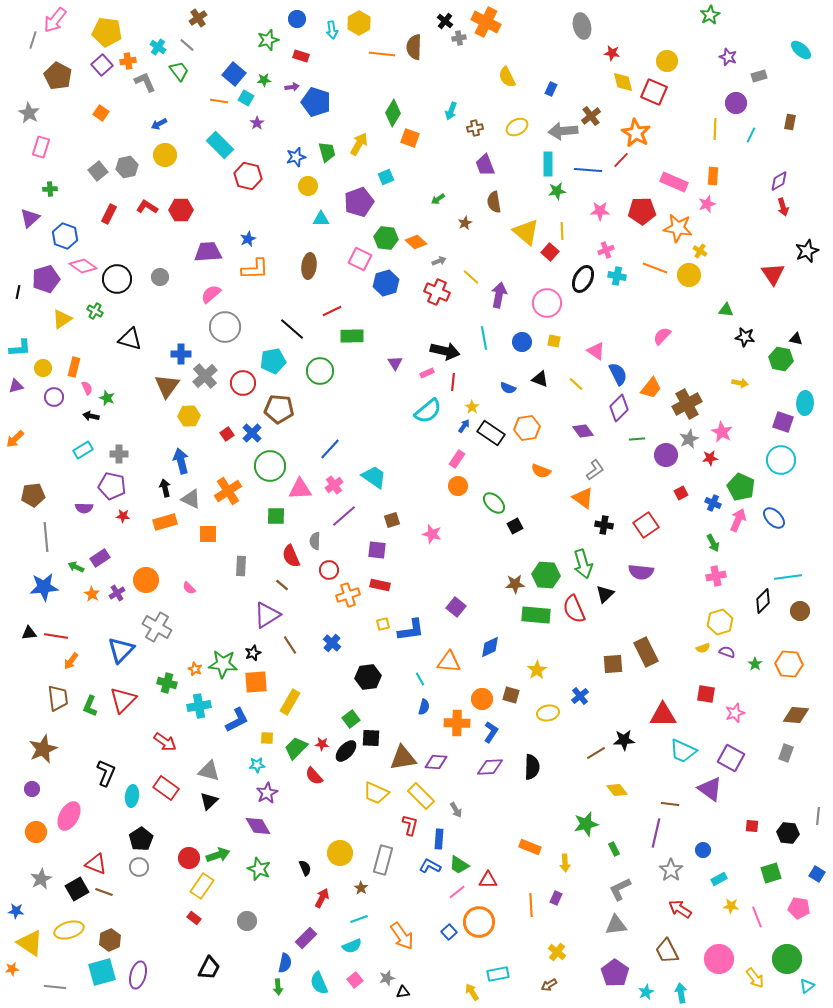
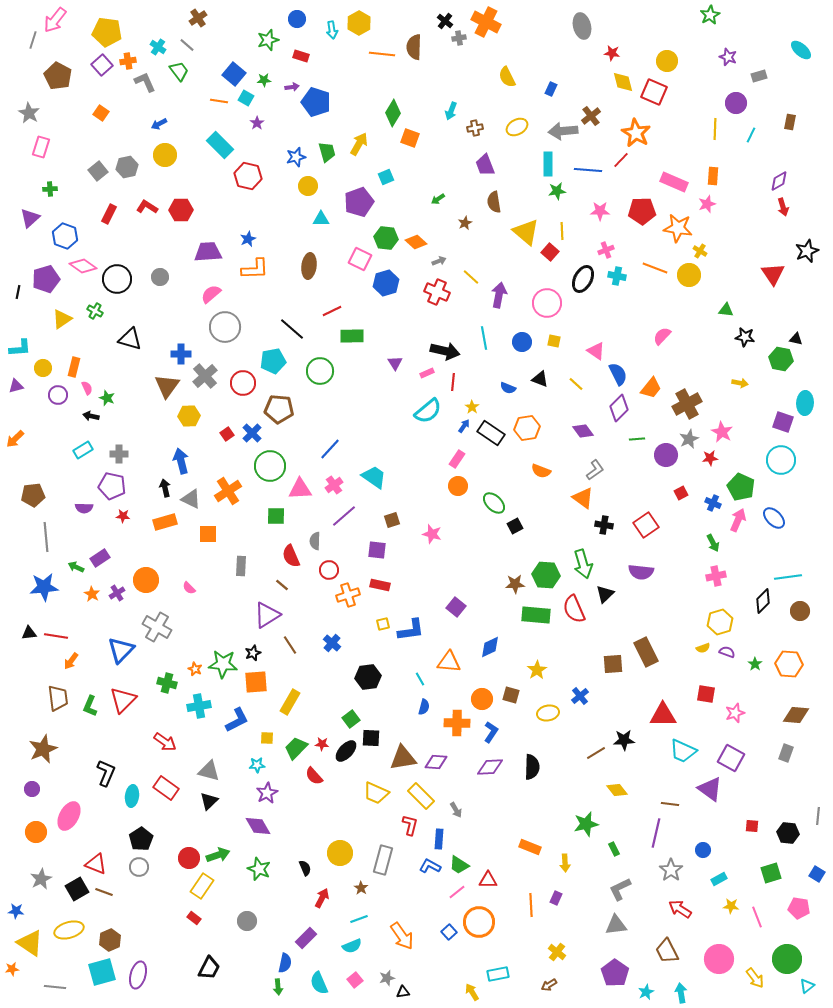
purple circle at (54, 397): moved 4 px right, 2 px up
